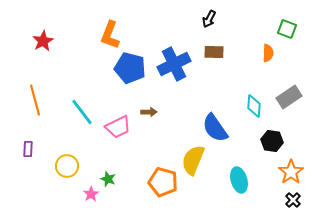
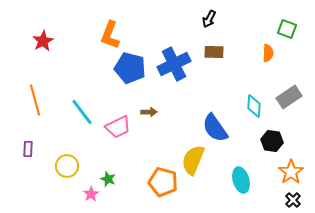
cyan ellipse: moved 2 px right
